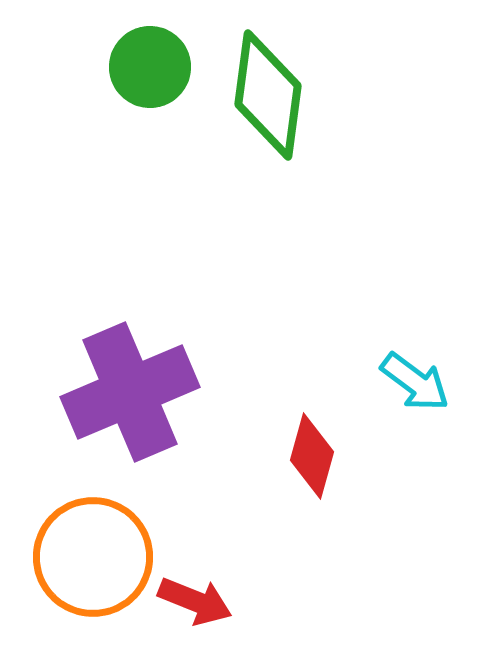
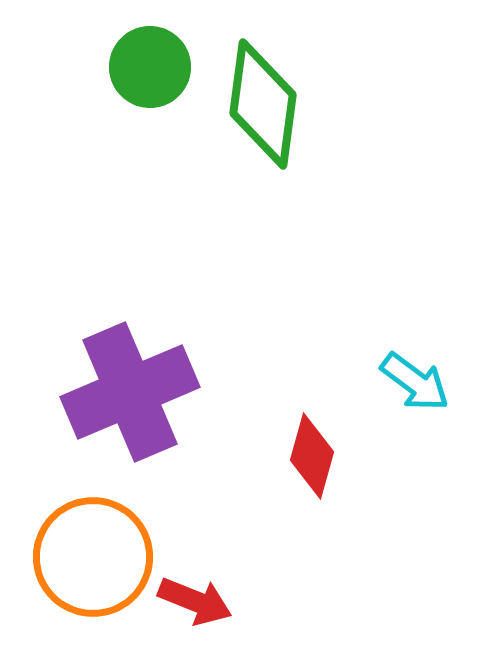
green diamond: moved 5 px left, 9 px down
